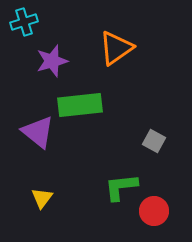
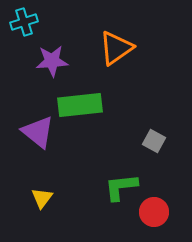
purple star: rotated 12 degrees clockwise
red circle: moved 1 px down
